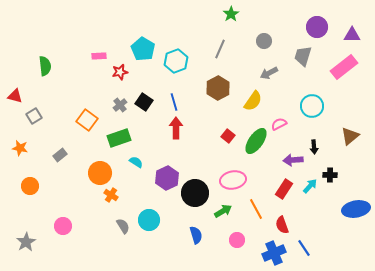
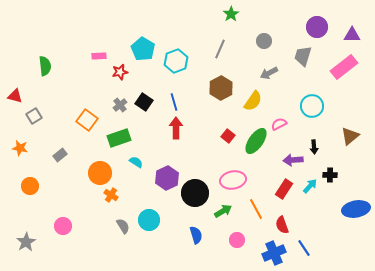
brown hexagon at (218, 88): moved 3 px right
